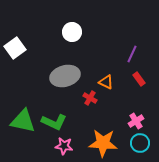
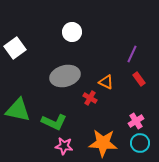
green triangle: moved 5 px left, 11 px up
